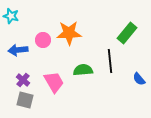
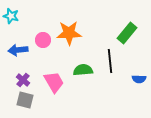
blue semicircle: rotated 48 degrees counterclockwise
